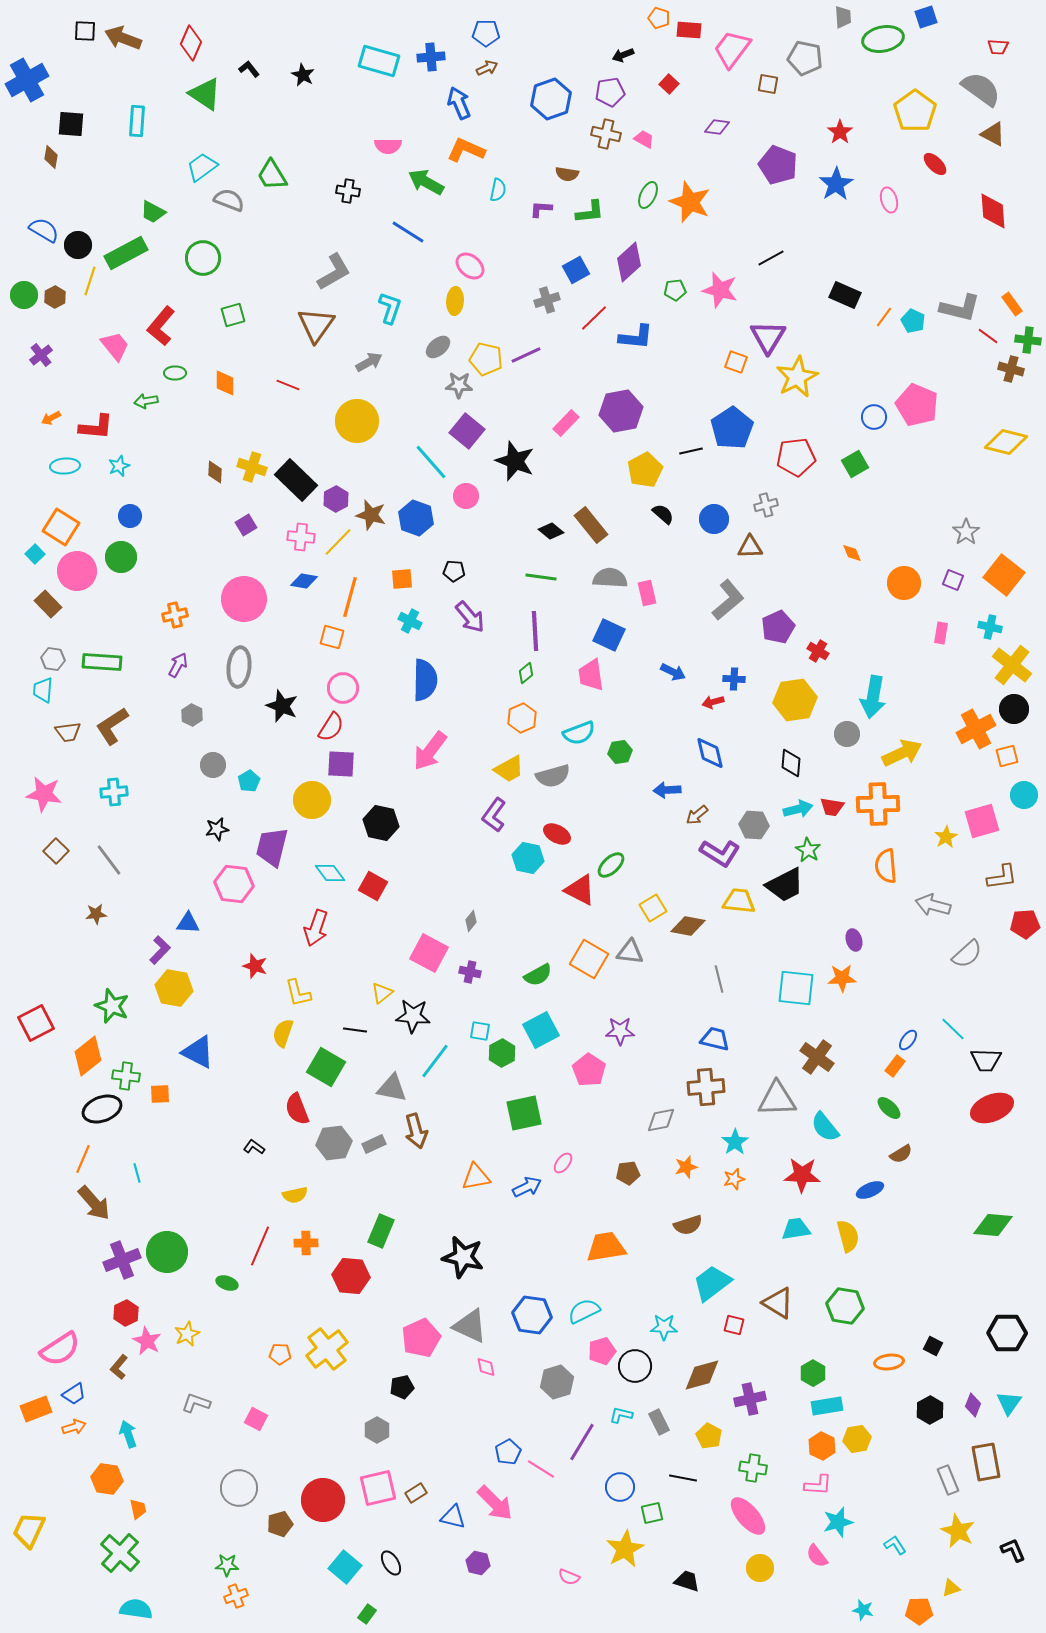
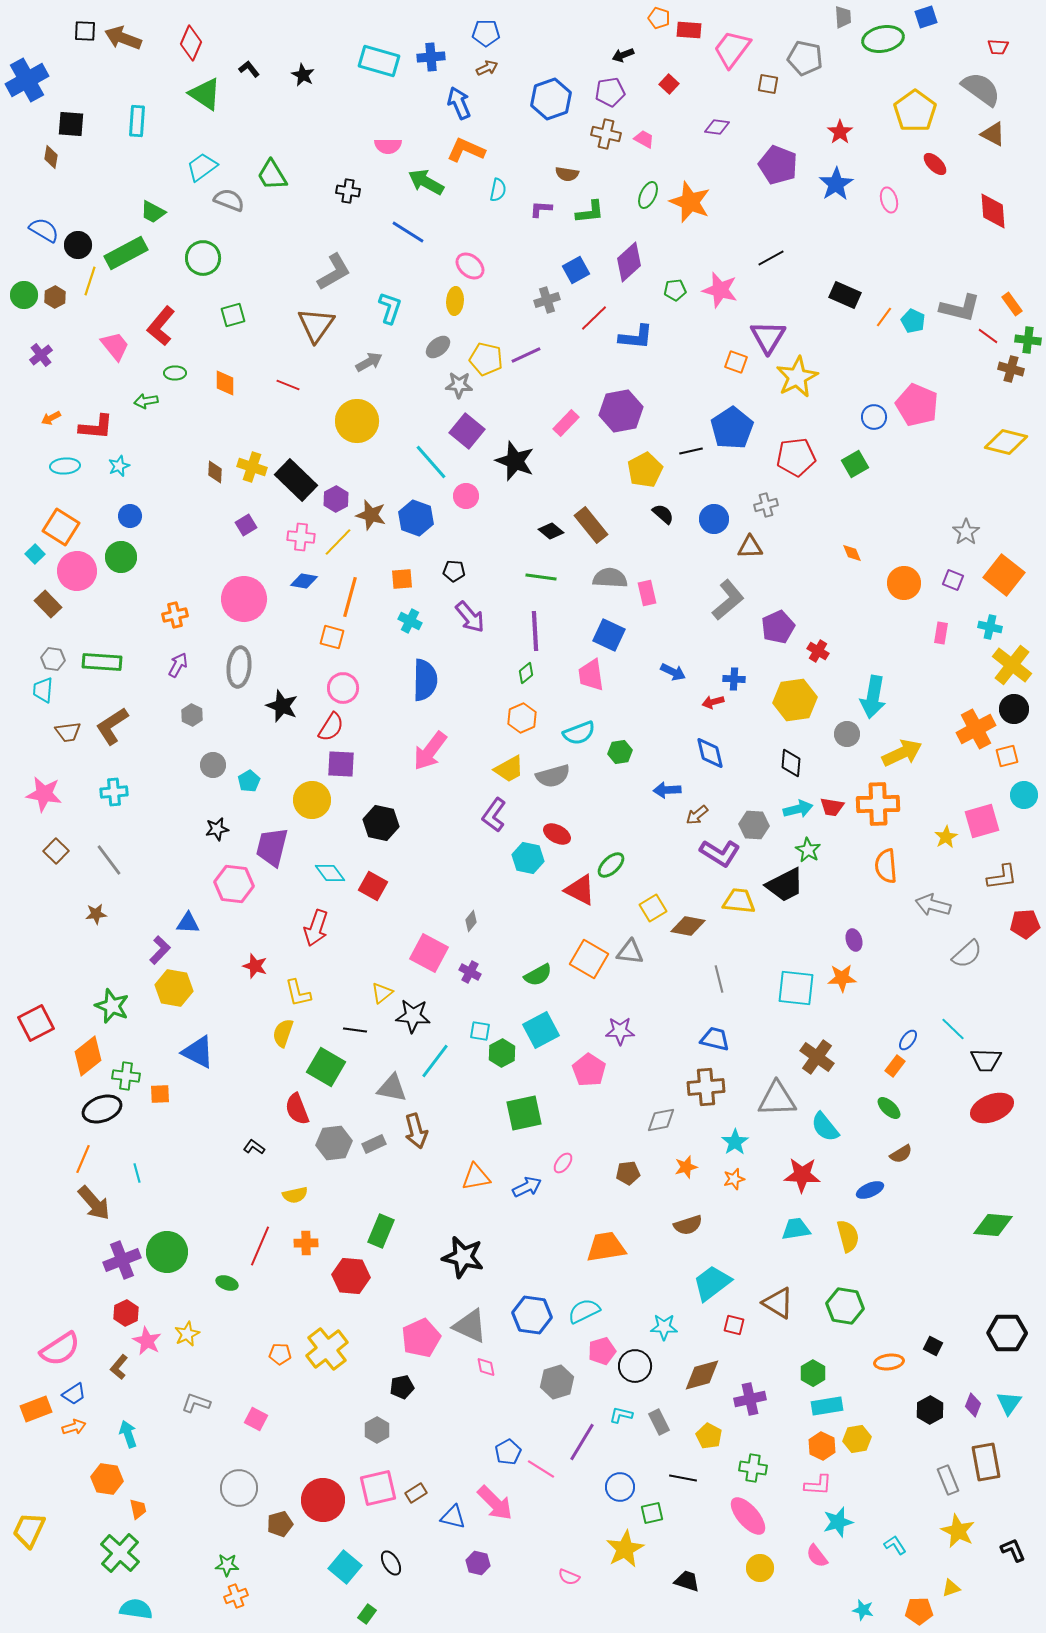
purple cross at (470, 972): rotated 15 degrees clockwise
